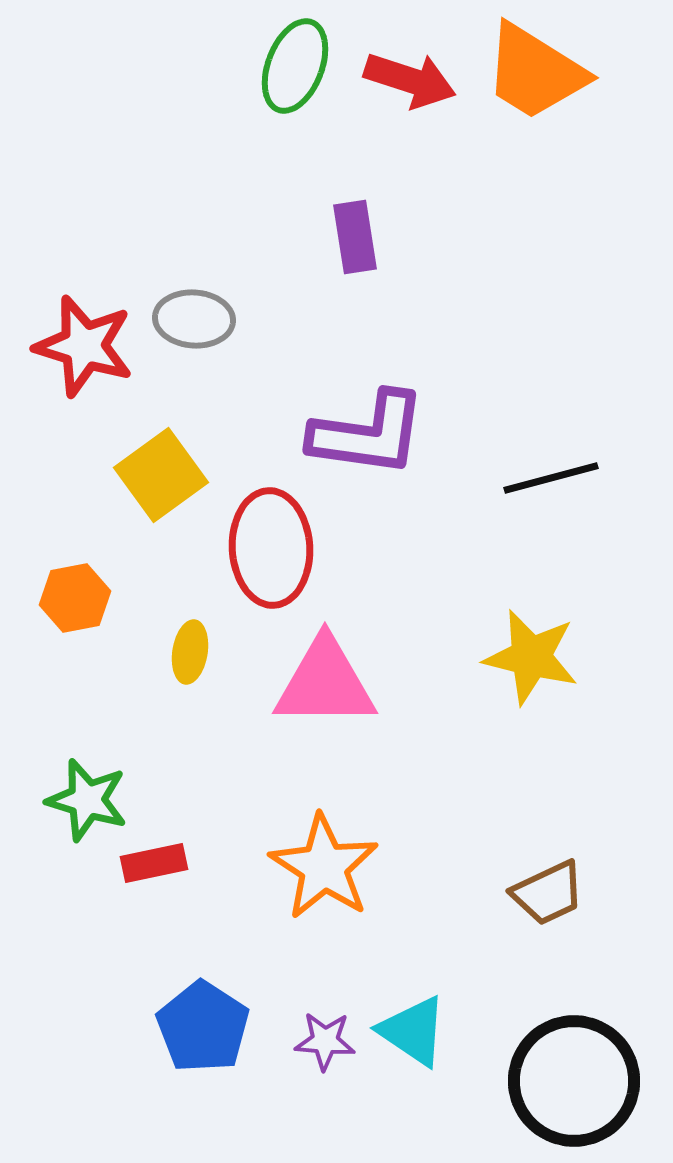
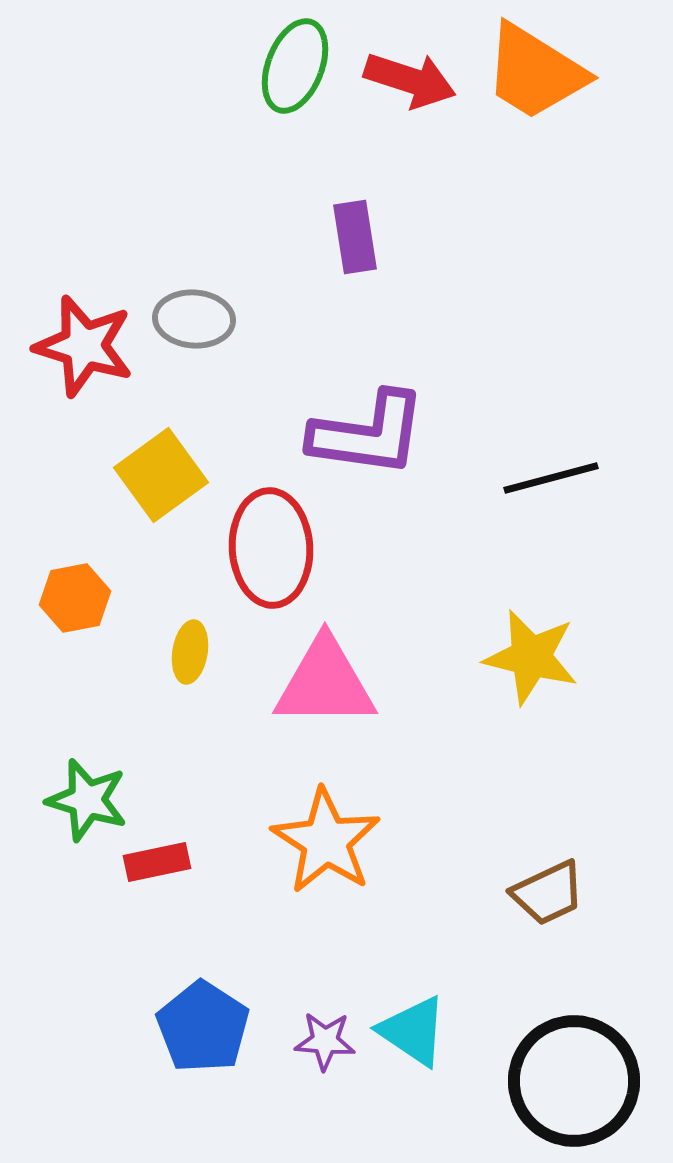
red rectangle: moved 3 px right, 1 px up
orange star: moved 2 px right, 26 px up
